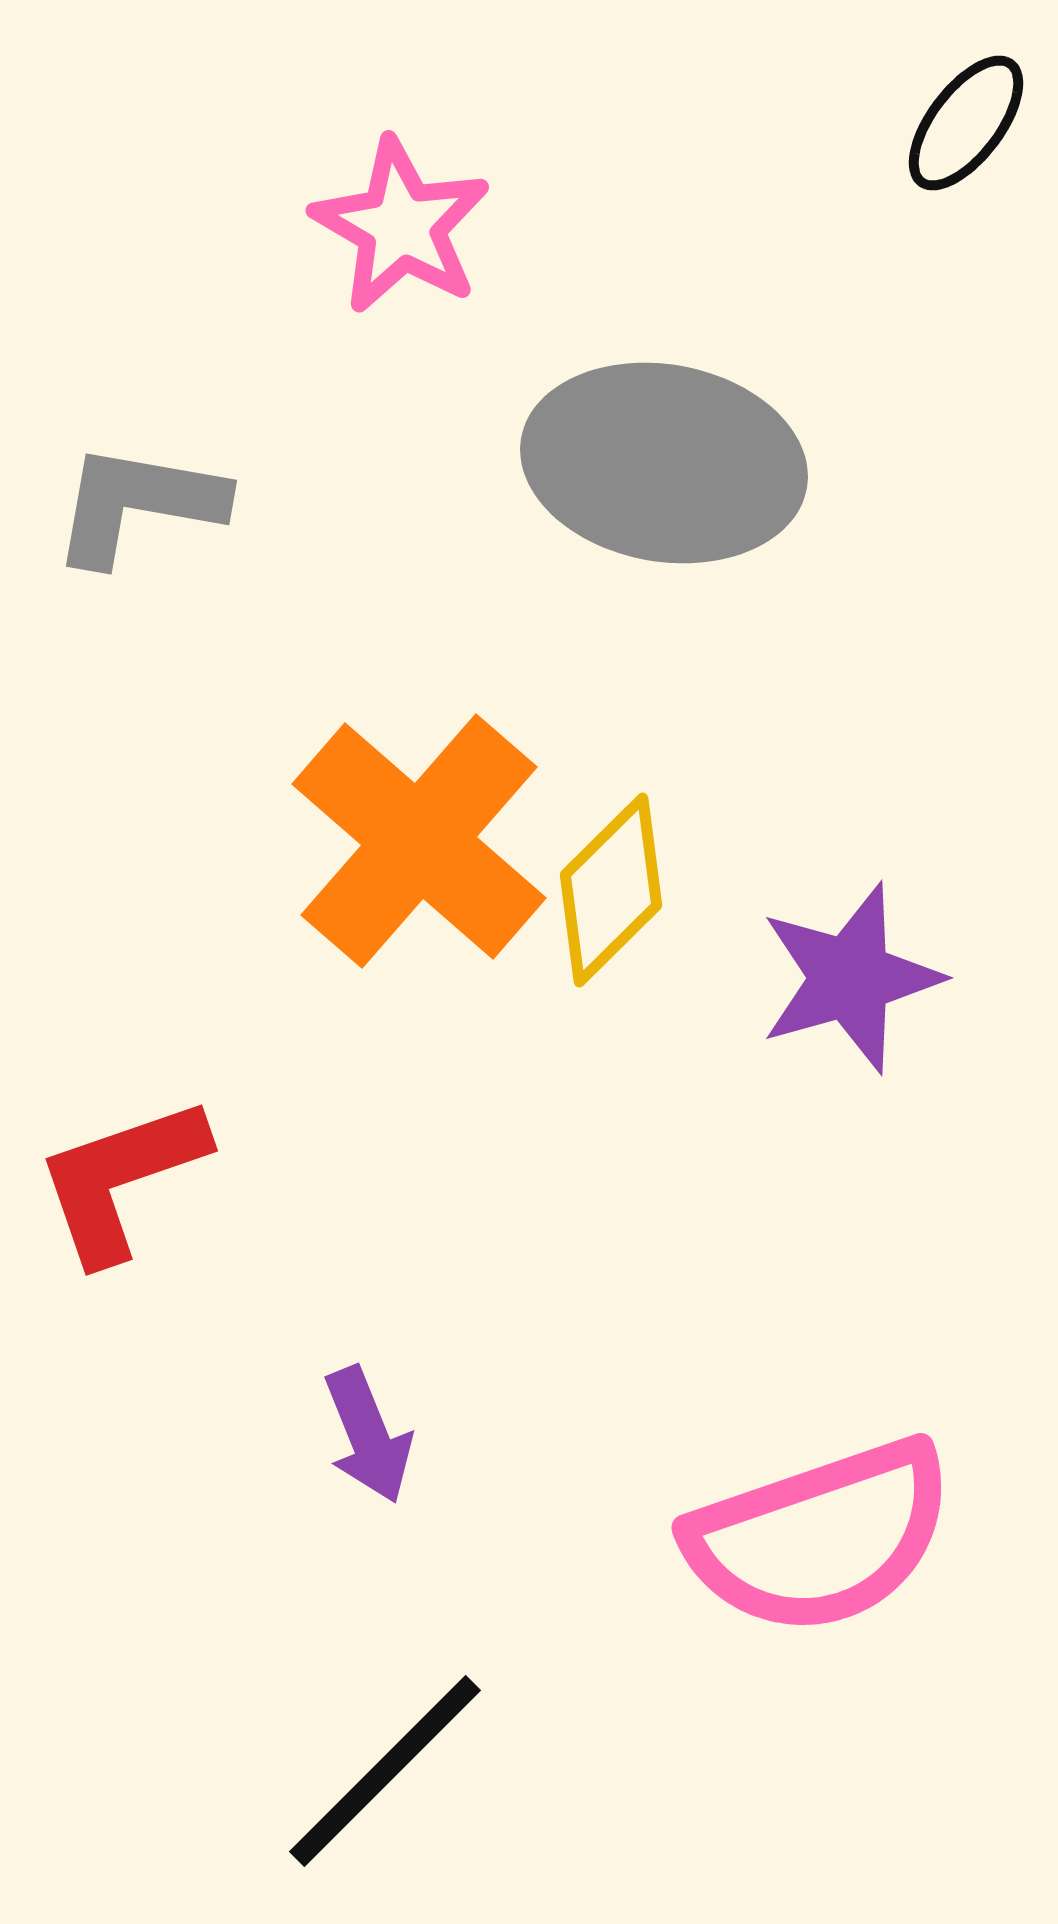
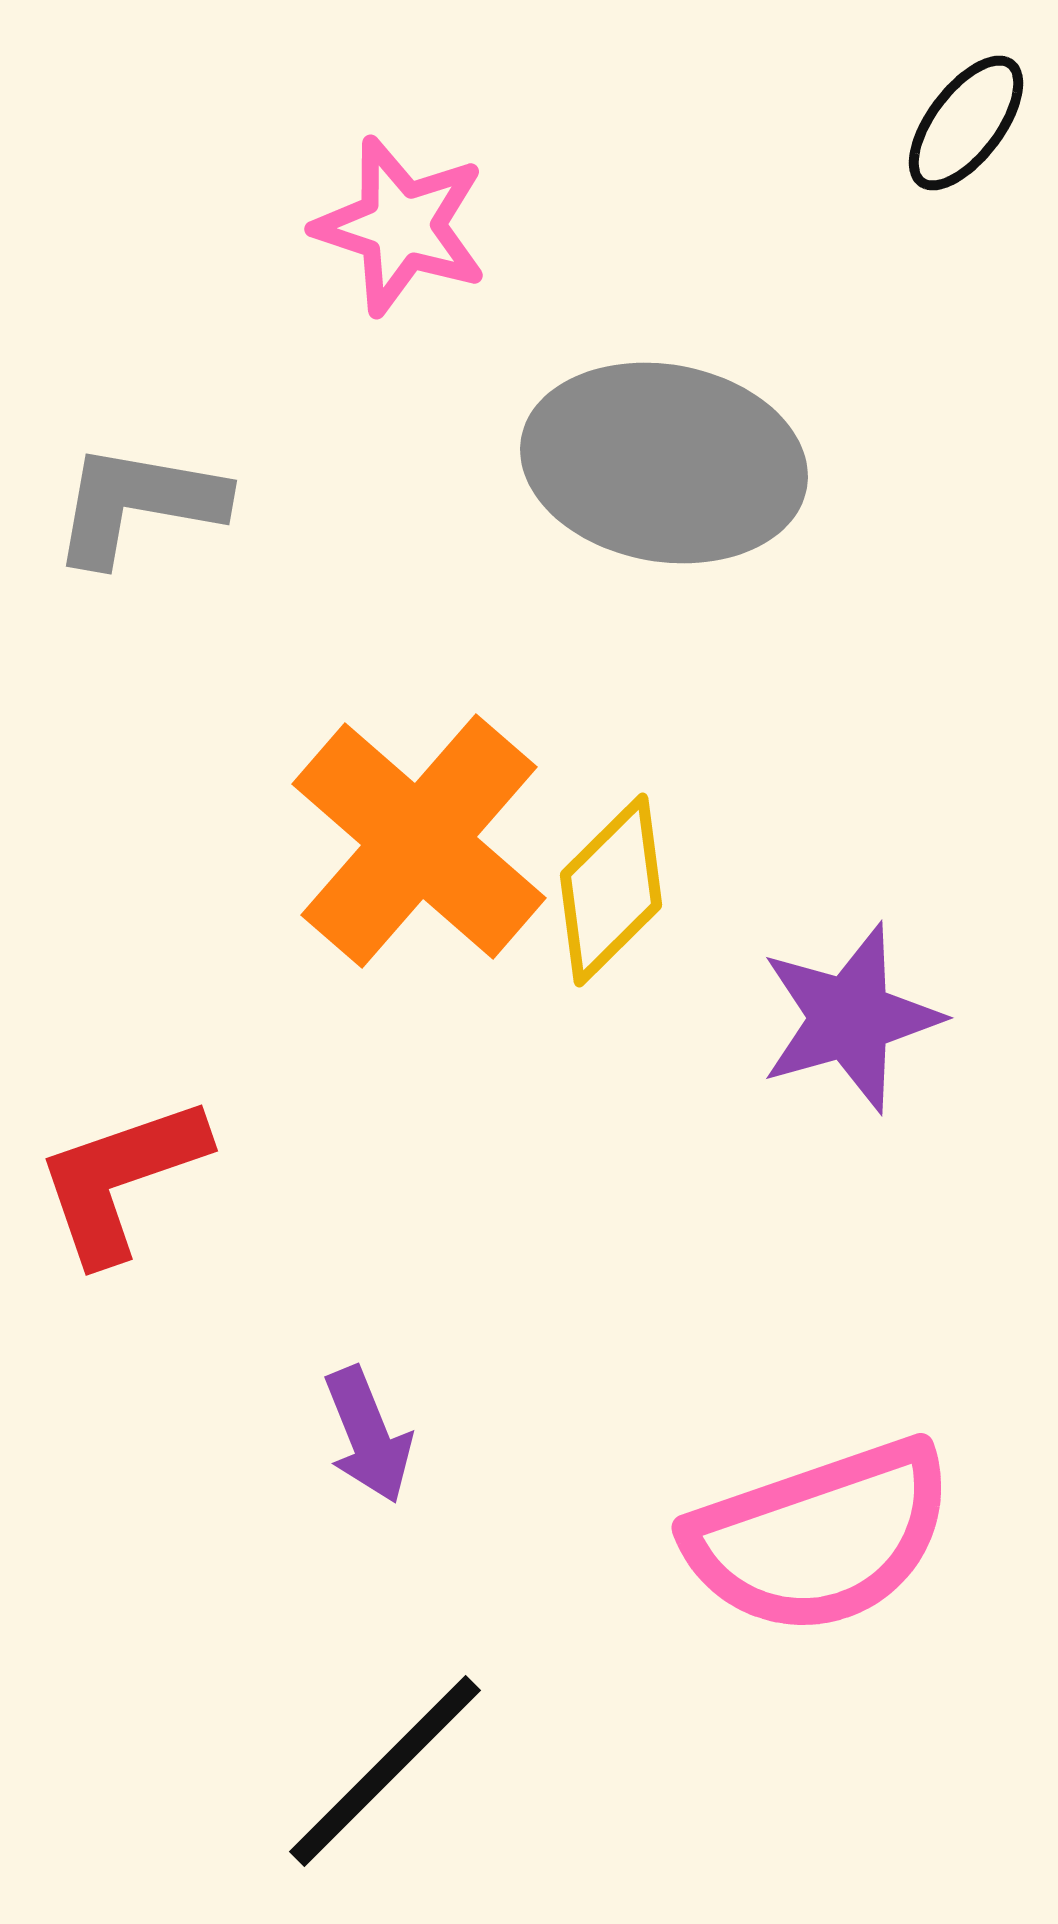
pink star: rotated 12 degrees counterclockwise
purple star: moved 40 px down
